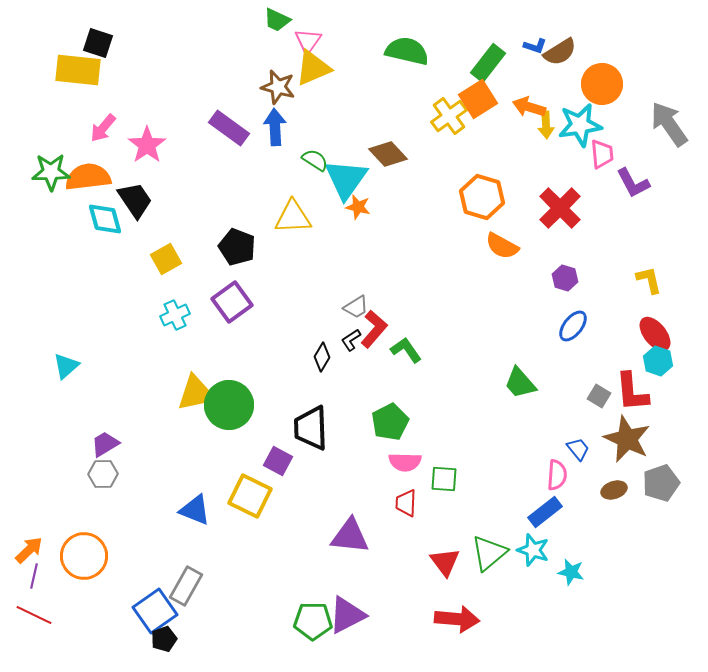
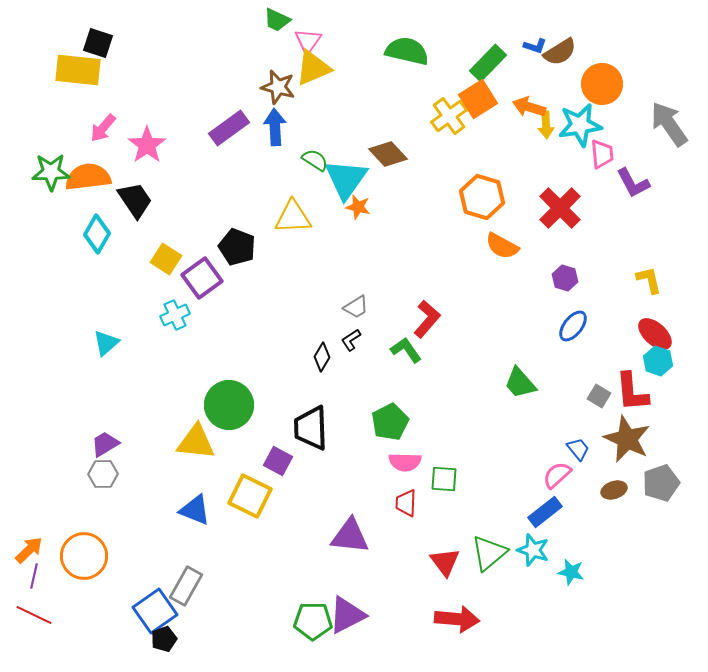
green rectangle at (488, 63): rotated 6 degrees clockwise
purple rectangle at (229, 128): rotated 72 degrees counterclockwise
cyan diamond at (105, 219): moved 8 px left, 15 px down; rotated 45 degrees clockwise
yellow square at (166, 259): rotated 28 degrees counterclockwise
purple square at (232, 302): moved 30 px left, 24 px up
red L-shape at (374, 329): moved 53 px right, 10 px up
red ellipse at (655, 334): rotated 9 degrees counterclockwise
cyan triangle at (66, 366): moved 40 px right, 23 px up
yellow triangle at (196, 393): moved 49 px down; rotated 18 degrees clockwise
pink semicircle at (557, 475): rotated 136 degrees counterclockwise
